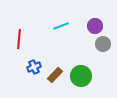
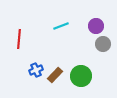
purple circle: moved 1 px right
blue cross: moved 2 px right, 3 px down
